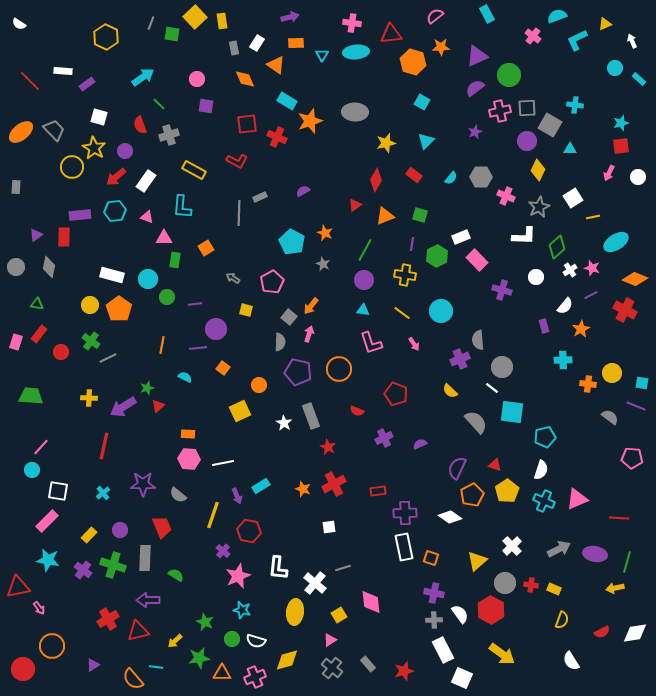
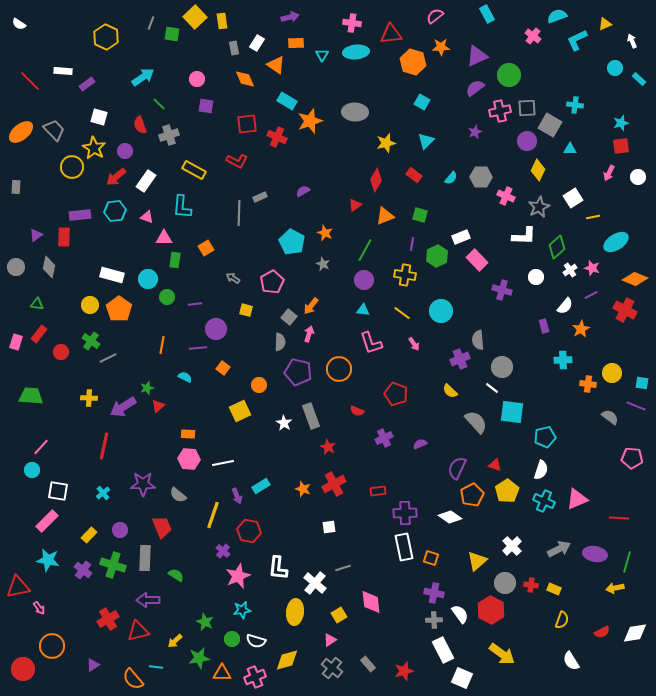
cyan star at (242, 610): rotated 24 degrees counterclockwise
